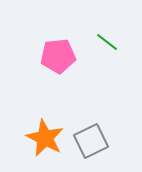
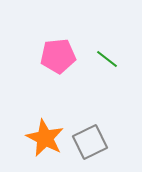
green line: moved 17 px down
gray square: moved 1 px left, 1 px down
